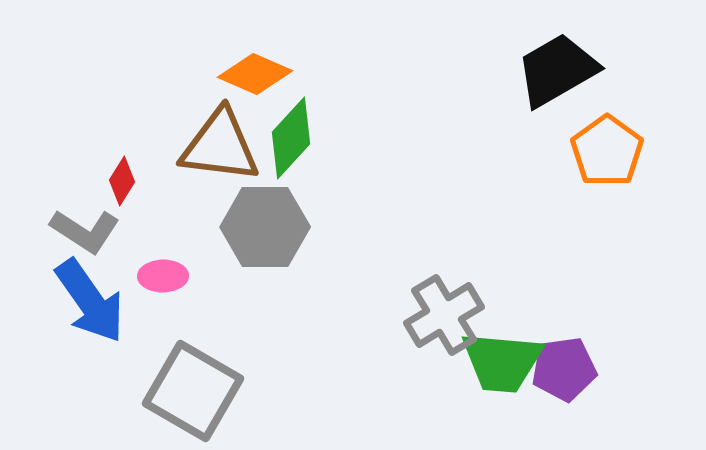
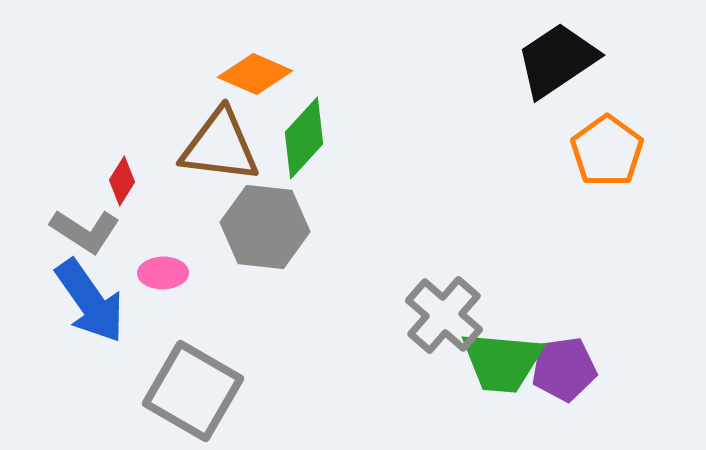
black trapezoid: moved 10 px up; rotated 4 degrees counterclockwise
green diamond: moved 13 px right
gray hexagon: rotated 6 degrees clockwise
pink ellipse: moved 3 px up
gray cross: rotated 18 degrees counterclockwise
